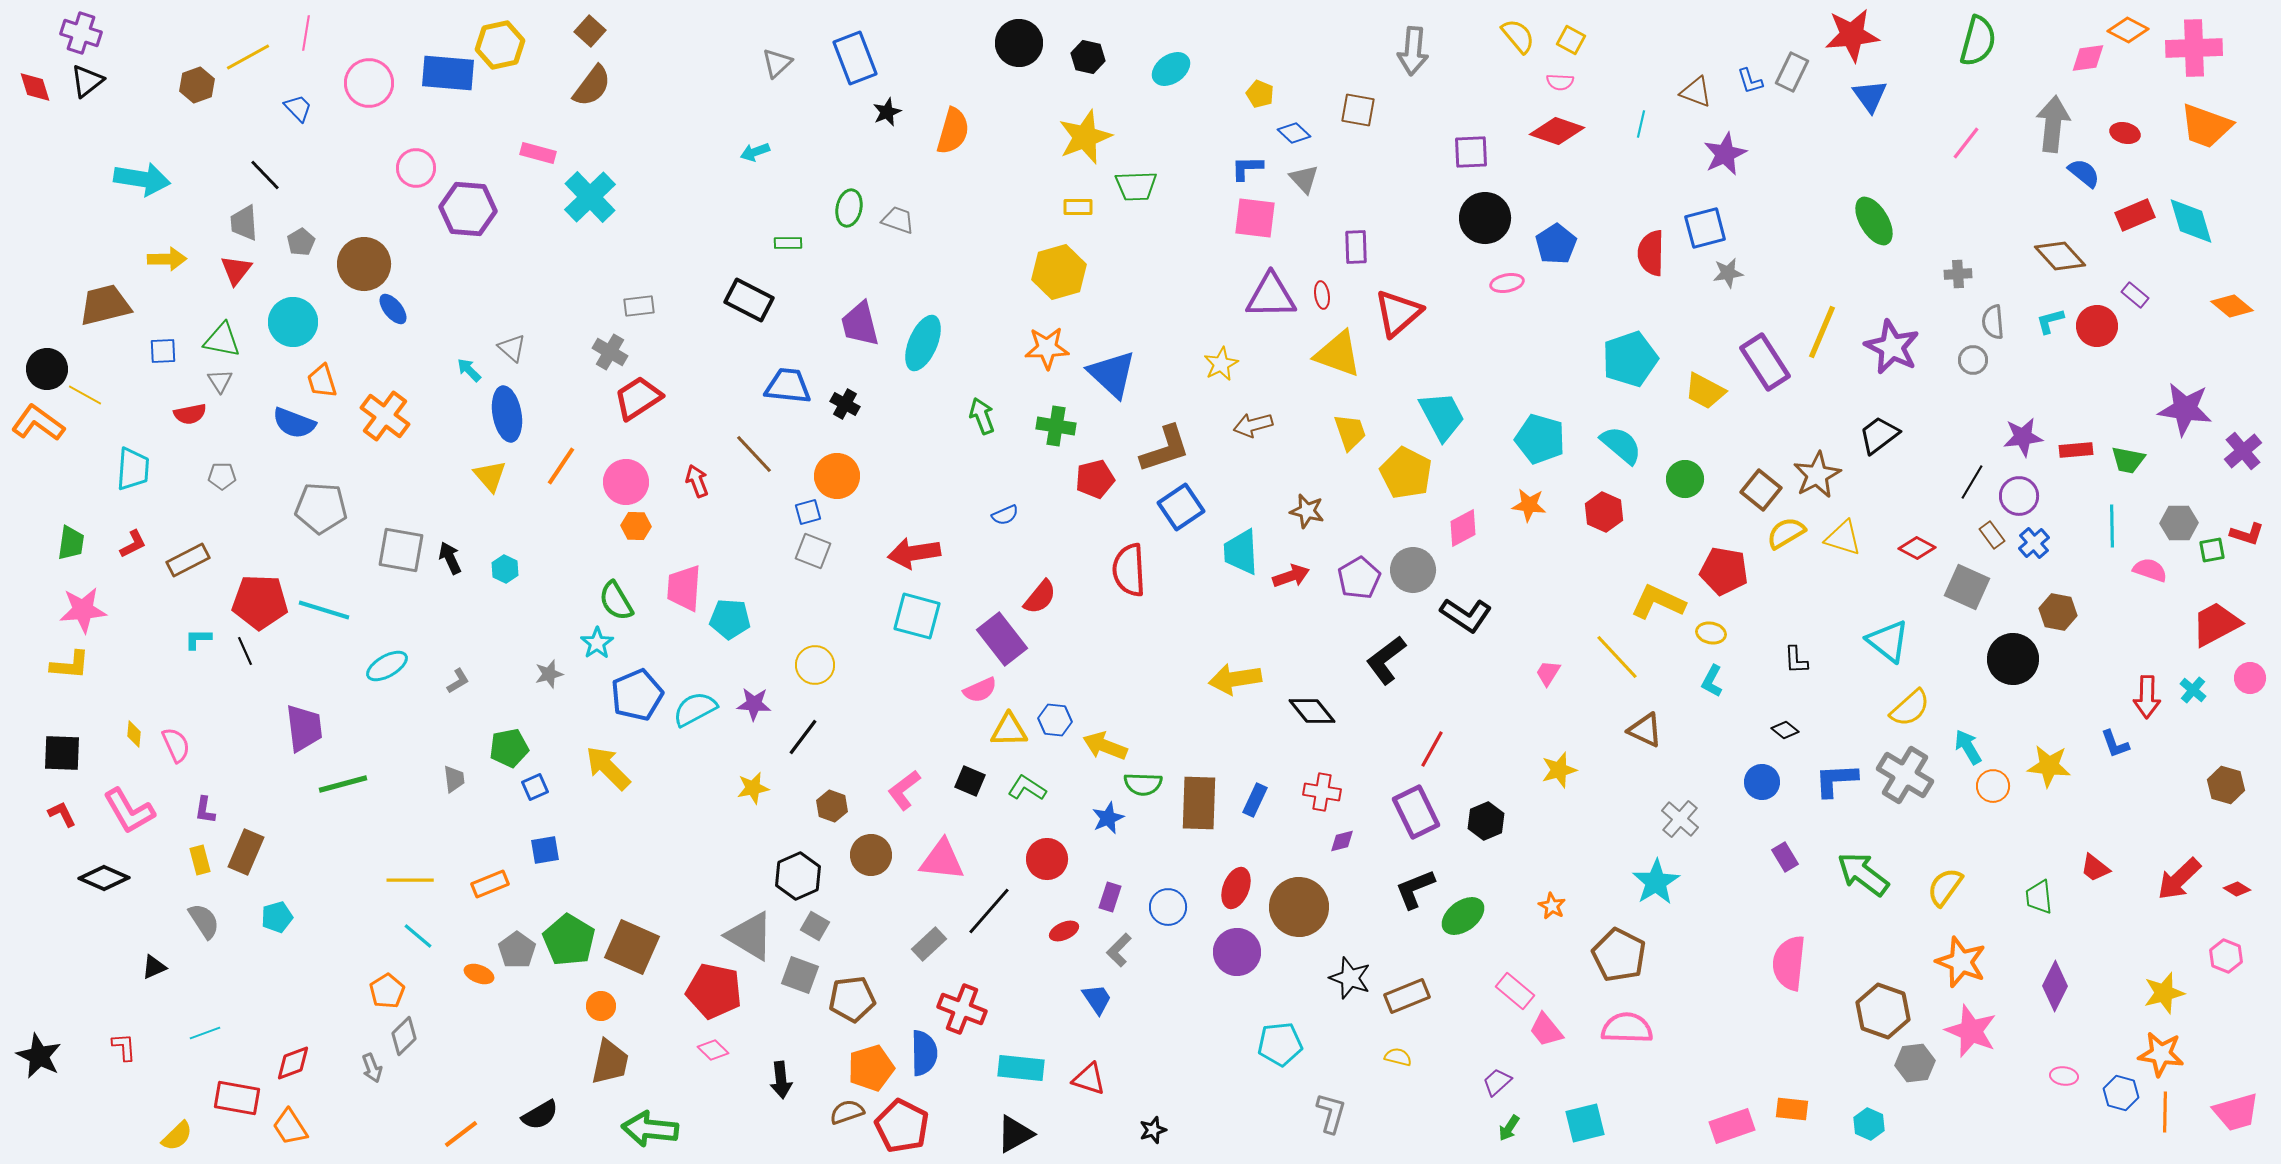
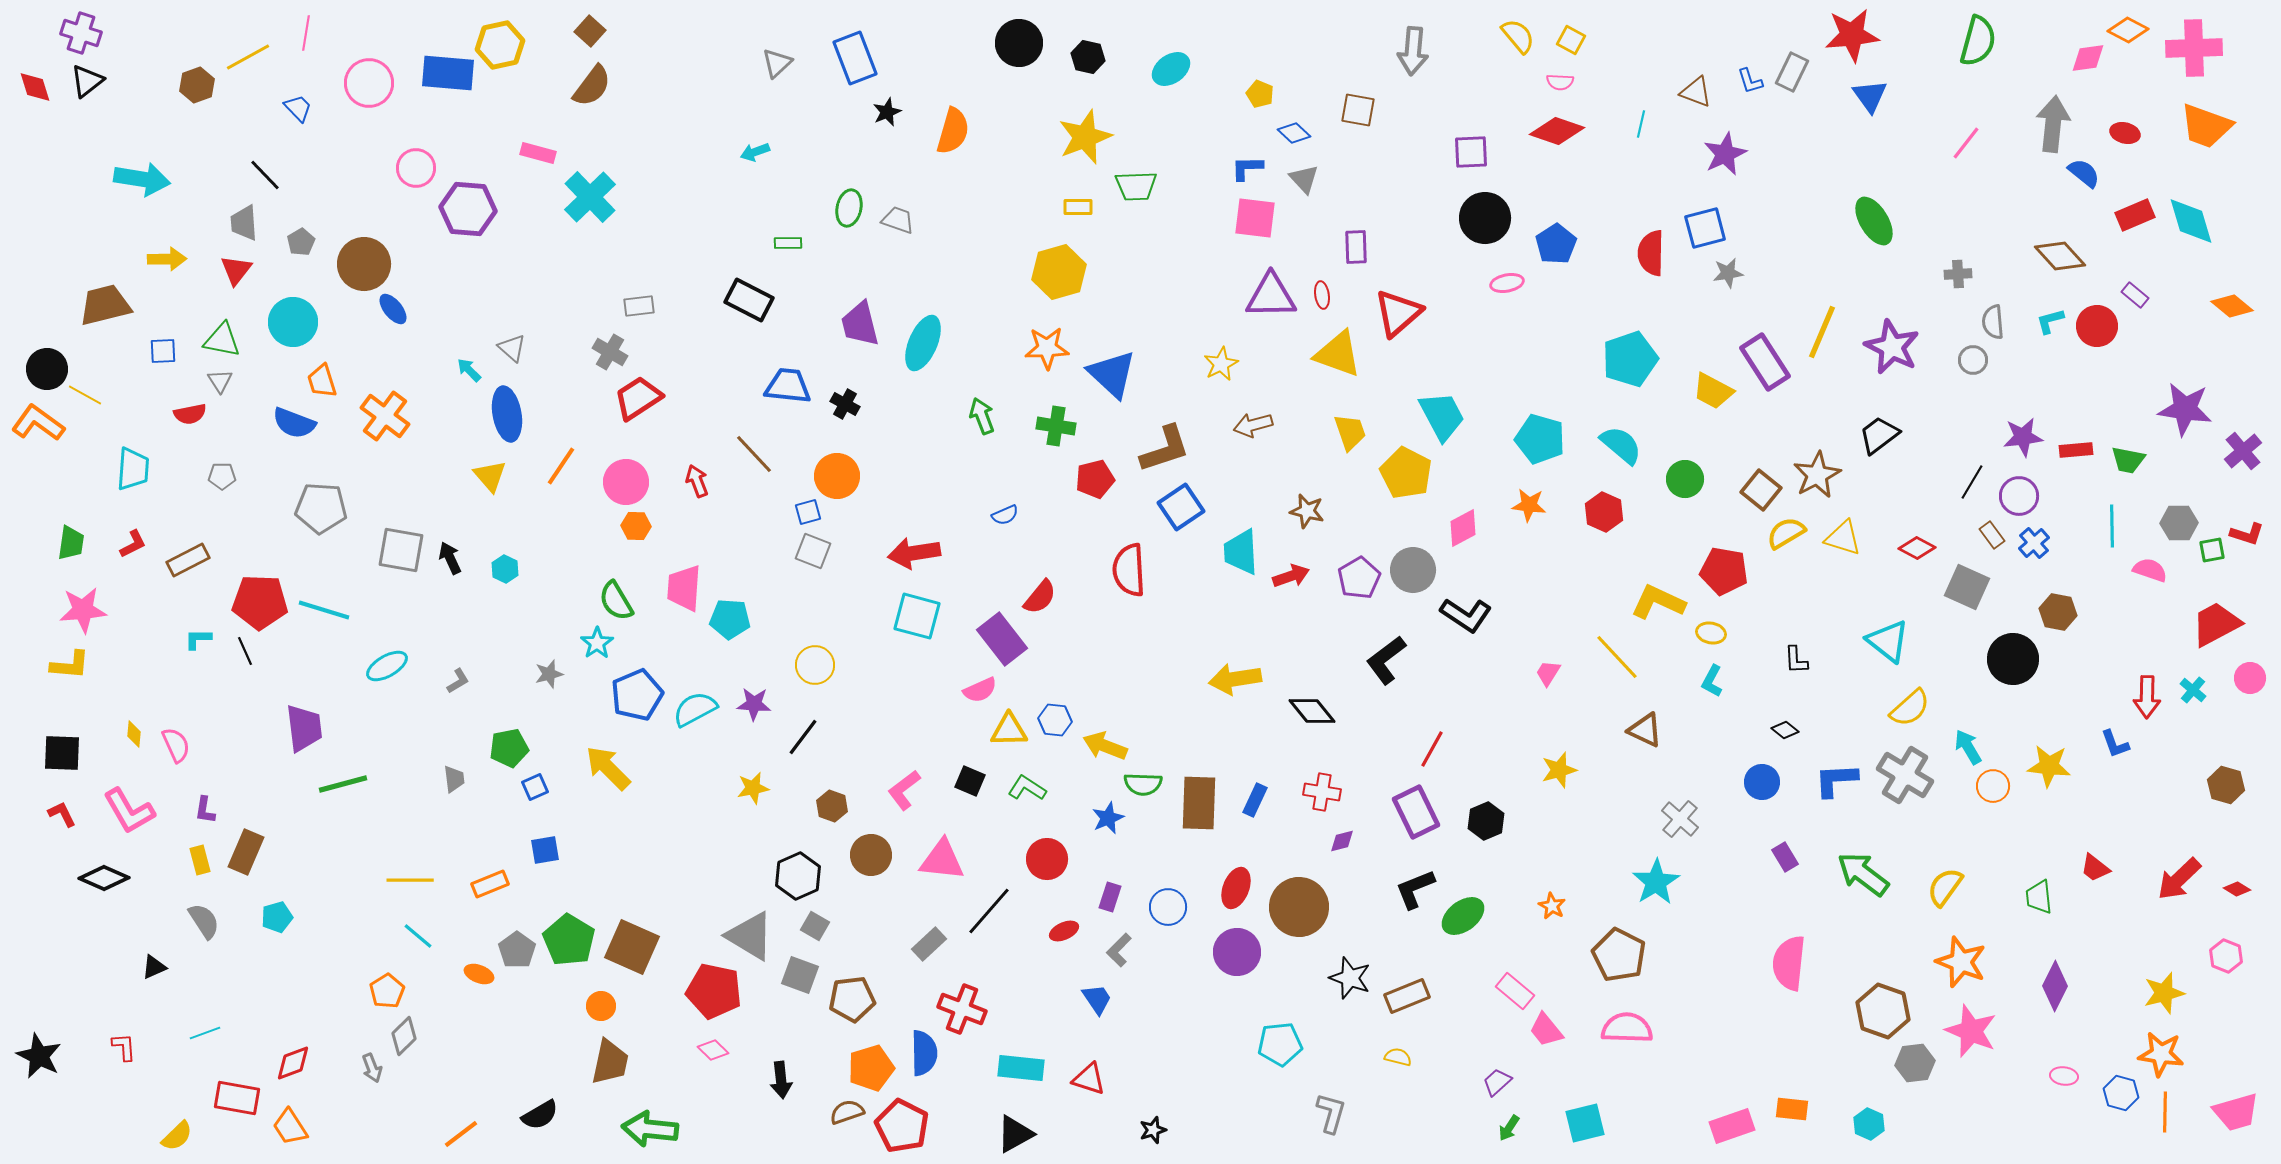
yellow trapezoid at (1705, 391): moved 8 px right
